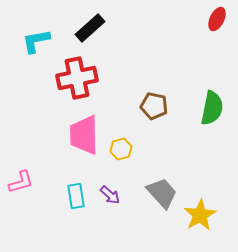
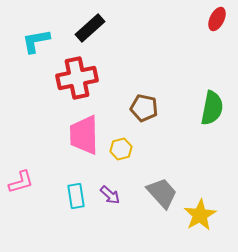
brown pentagon: moved 10 px left, 2 px down
